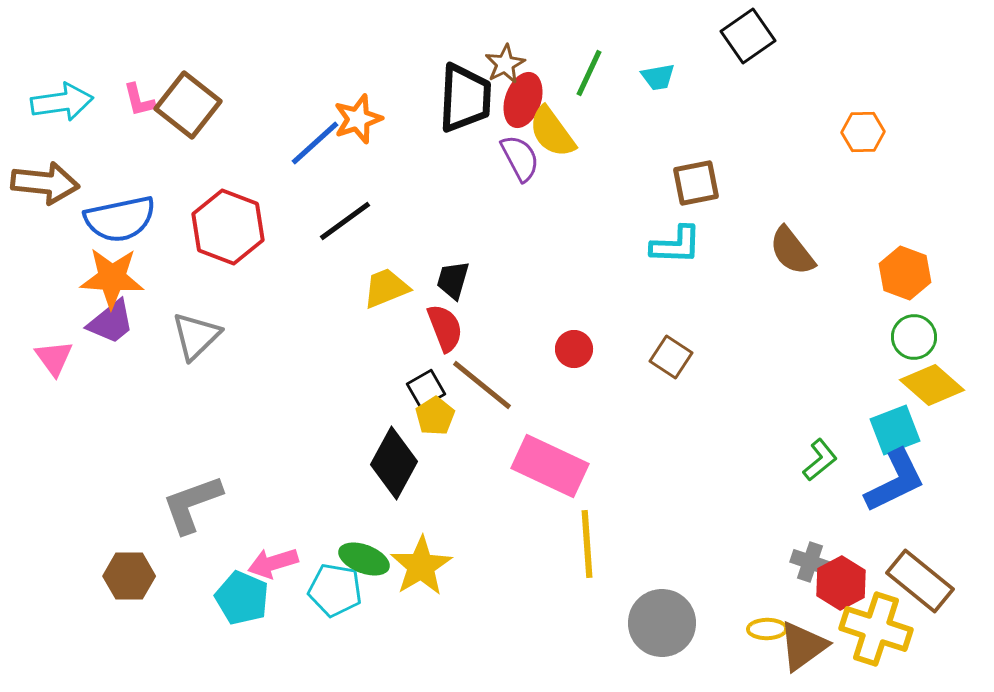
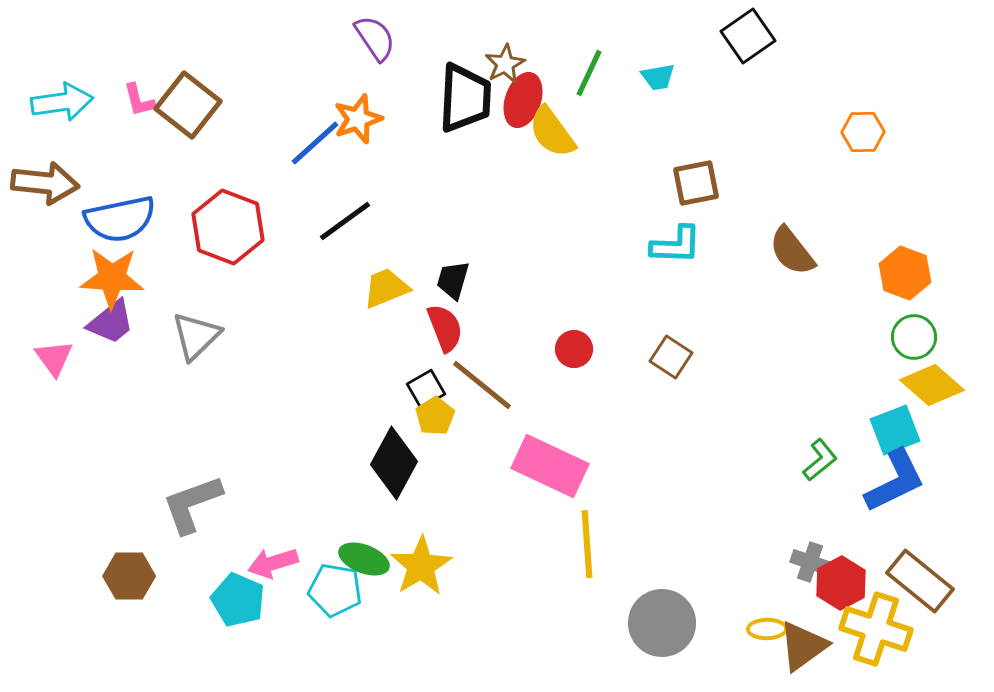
purple semicircle at (520, 158): moved 145 px left, 120 px up; rotated 6 degrees counterclockwise
cyan pentagon at (242, 598): moved 4 px left, 2 px down
